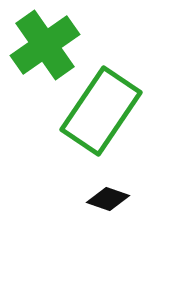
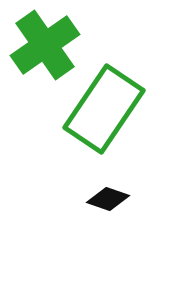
green rectangle: moved 3 px right, 2 px up
